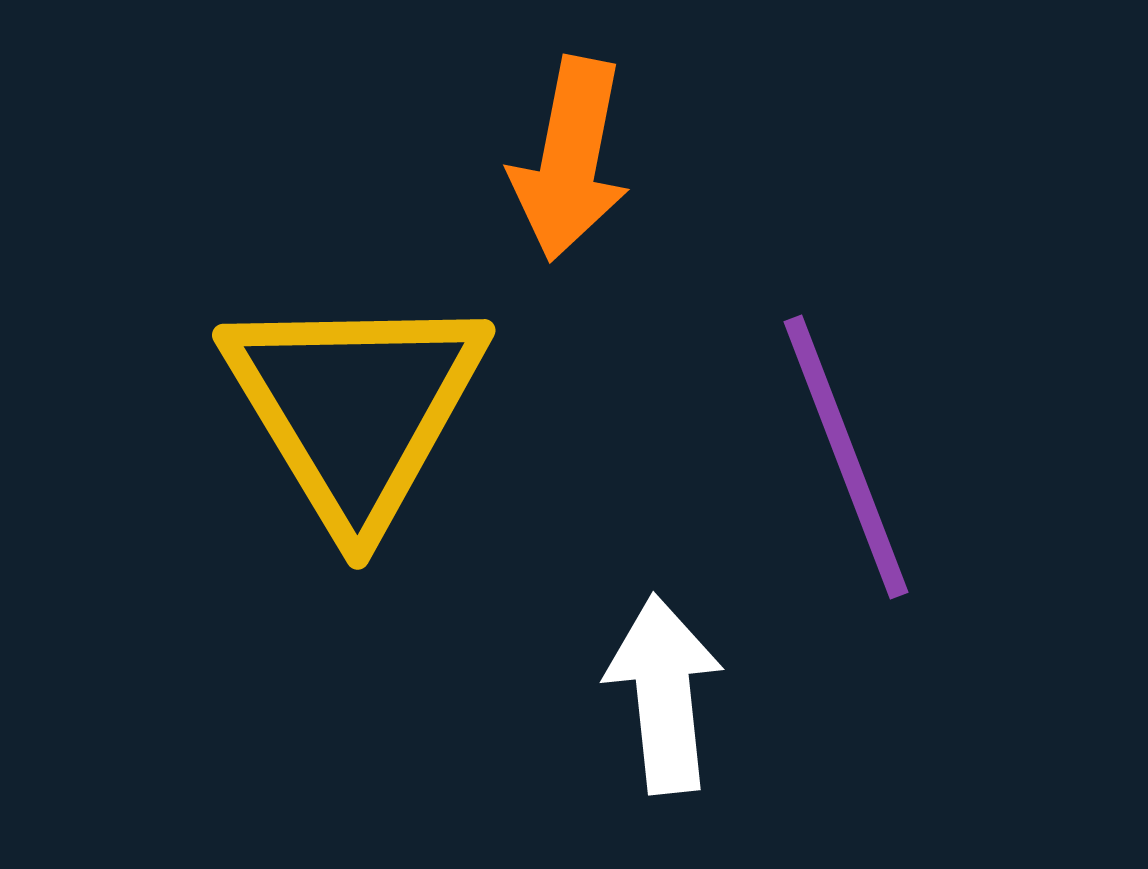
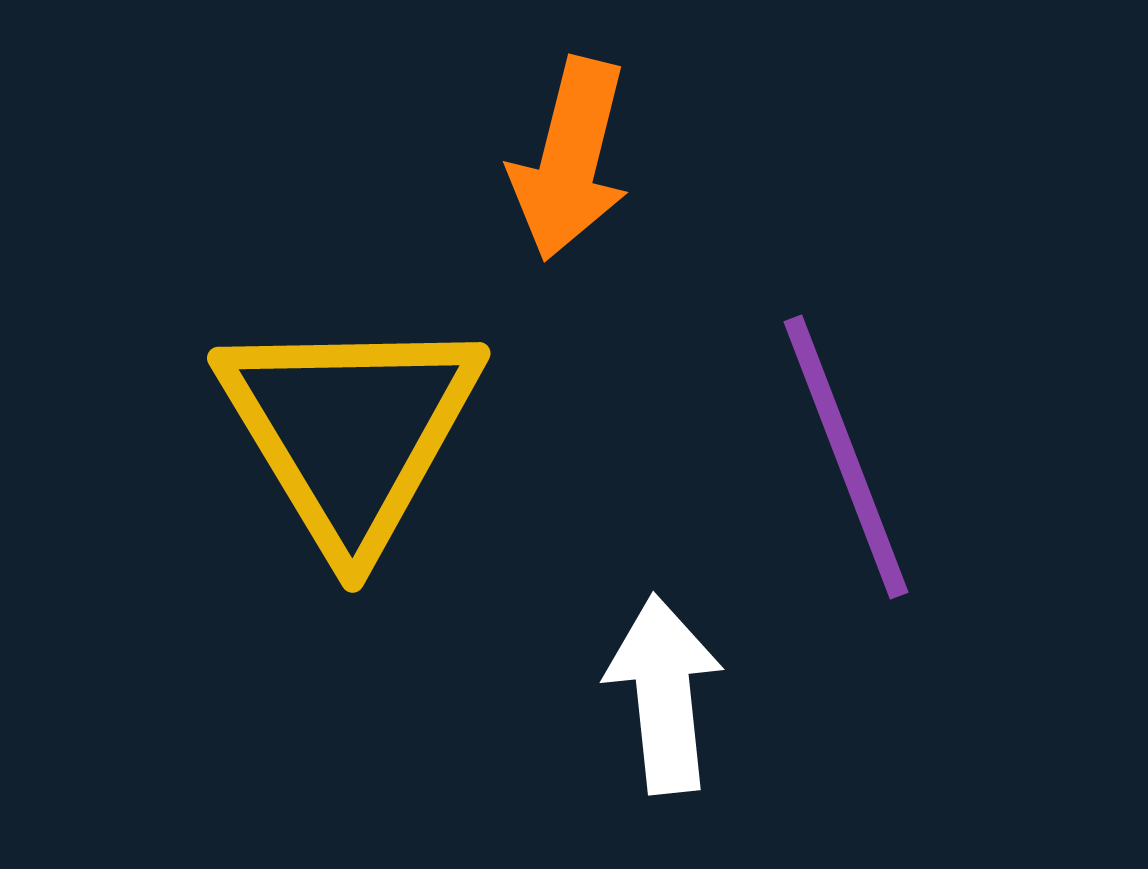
orange arrow: rotated 3 degrees clockwise
yellow triangle: moved 5 px left, 23 px down
